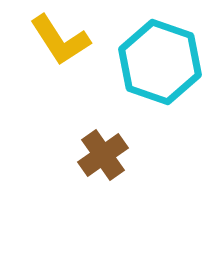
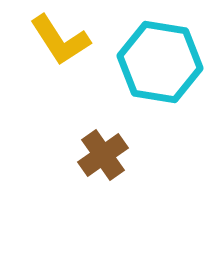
cyan hexagon: rotated 10 degrees counterclockwise
